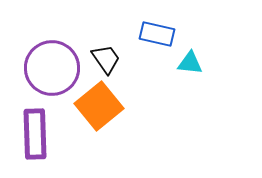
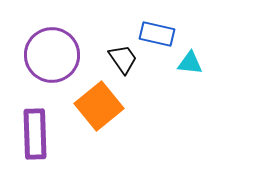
black trapezoid: moved 17 px right
purple circle: moved 13 px up
